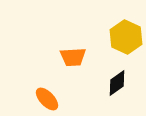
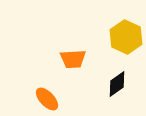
orange trapezoid: moved 2 px down
black diamond: moved 1 px down
